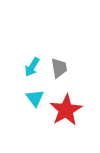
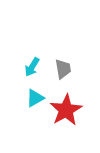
gray trapezoid: moved 4 px right, 1 px down
cyan triangle: rotated 36 degrees clockwise
